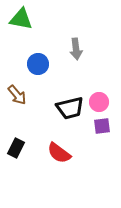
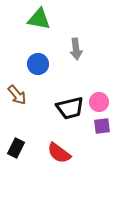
green triangle: moved 18 px right
